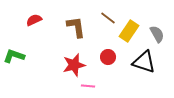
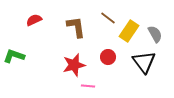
gray semicircle: moved 2 px left
black triangle: rotated 35 degrees clockwise
